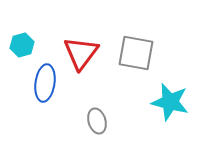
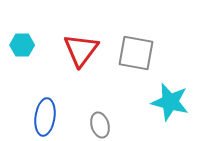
cyan hexagon: rotated 15 degrees clockwise
red triangle: moved 3 px up
blue ellipse: moved 34 px down
gray ellipse: moved 3 px right, 4 px down
